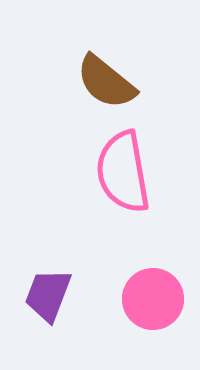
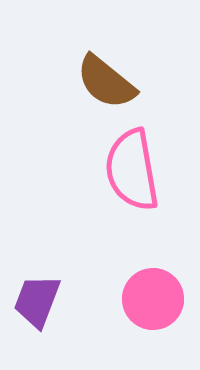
pink semicircle: moved 9 px right, 2 px up
purple trapezoid: moved 11 px left, 6 px down
